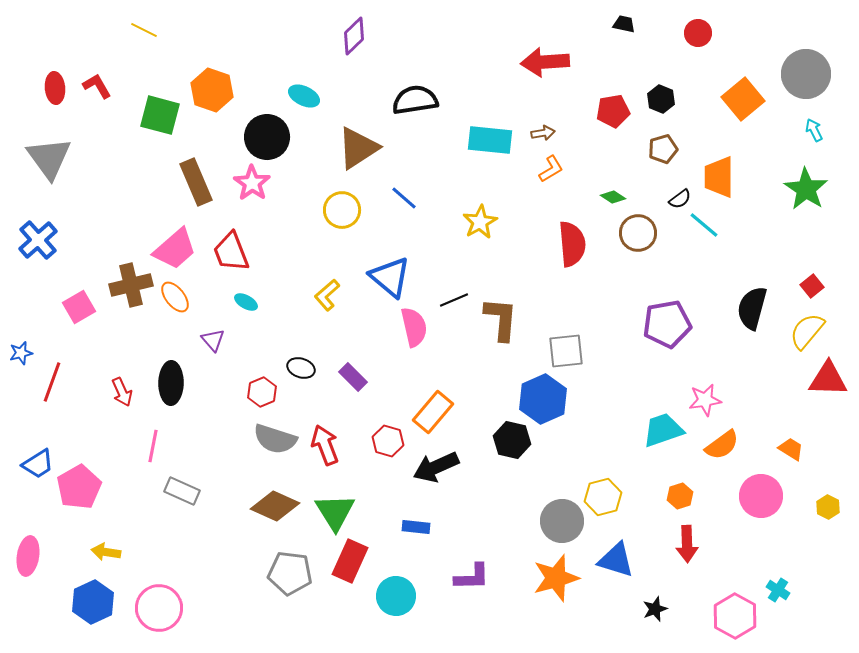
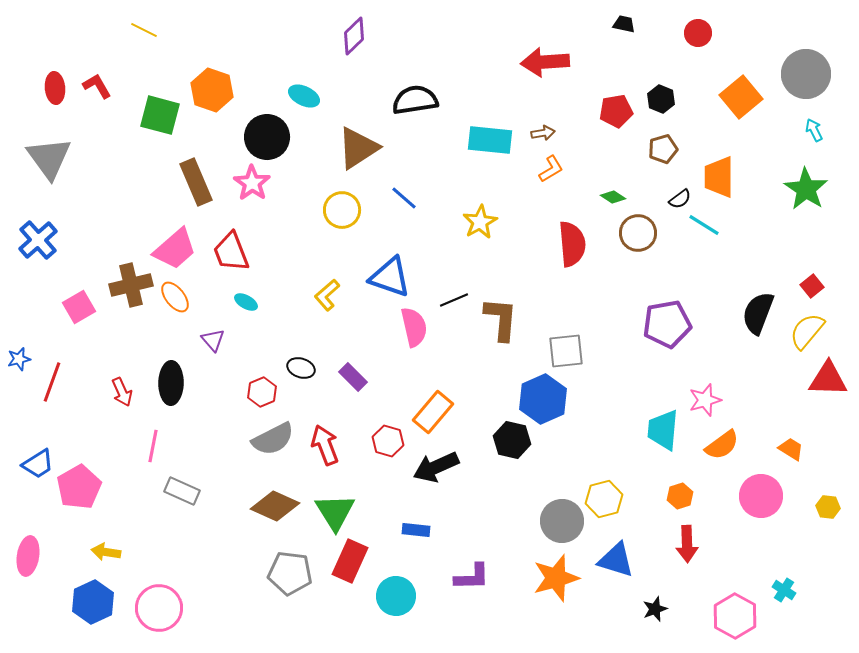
orange square at (743, 99): moved 2 px left, 2 px up
red pentagon at (613, 111): moved 3 px right
cyan line at (704, 225): rotated 8 degrees counterclockwise
blue triangle at (390, 277): rotated 21 degrees counterclockwise
black semicircle at (752, 308): moved 6 px right, 5 px down; rotated 6 degrees clockwise
blue star at (21, 353): moved 2 px left, 6 px down
pink star at (705, 400): rotated 8 degrees counterclockwise
cyan trapezoid at (663, 430): rotated 66 degrees counterclockwise
gray semicircle at (275, 439): moved 2 px left; rotated 45 degrees counterclockwise
yellow hexagon at (603, 497): moved 1 px right, 2 px down
yellow hexagon at (828, 507): rotated 20 degrees counterclockwise
blue rectangle at (416, 527): moved 3 px down
cyan cross at (778, 590): moved 6 px right
